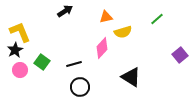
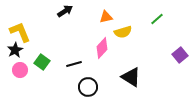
black circle: moved 8 px right
